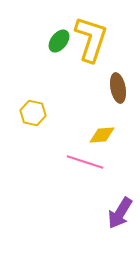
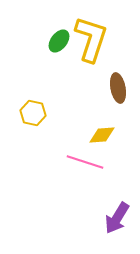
purple arrow: moved 3 px left, 5 px down
